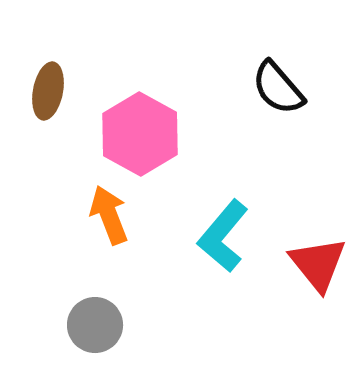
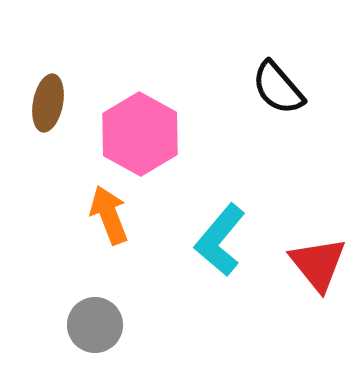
brown ellipse: moved 12 px down
cyan L-shape: moved 3 px left, 4 px down
